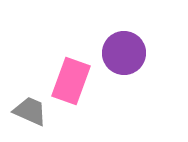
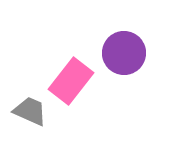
pink rectangle: rotated 18 degrees clockwise
